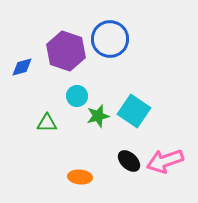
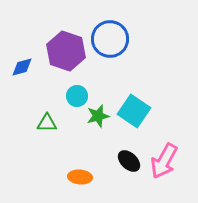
pink arrow: moved 1 px left; rotated 42 degrees counterclockwise
